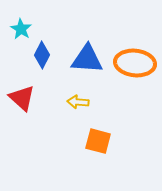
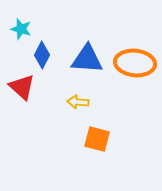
cyan star: rotated 15 degrees counterclockwise
red triangle: moved 11 px up
orange square: moved 1 px left, 2 px up
